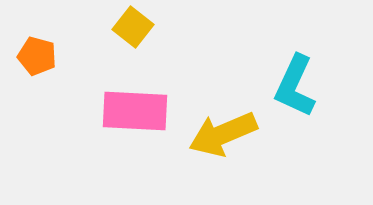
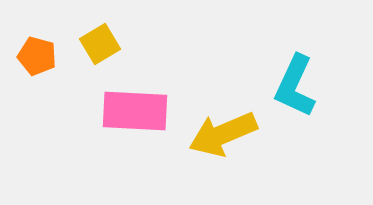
yellow square: moved 33 px left, 17 px down; rotated 21 degrees clockwise
